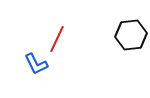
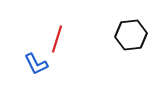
red line: rotated 8 degrees counterclockwise
